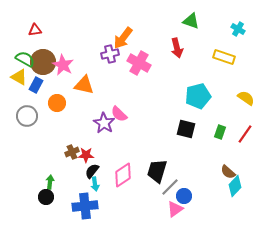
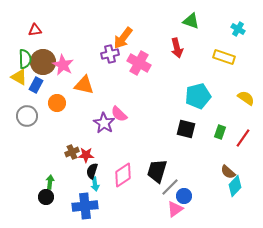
green semicircle: rotated 60 degrees clockwise
red line: moved 2 px left, 4 px down
black semicircle: rotated 21 degrees counterclockwise
